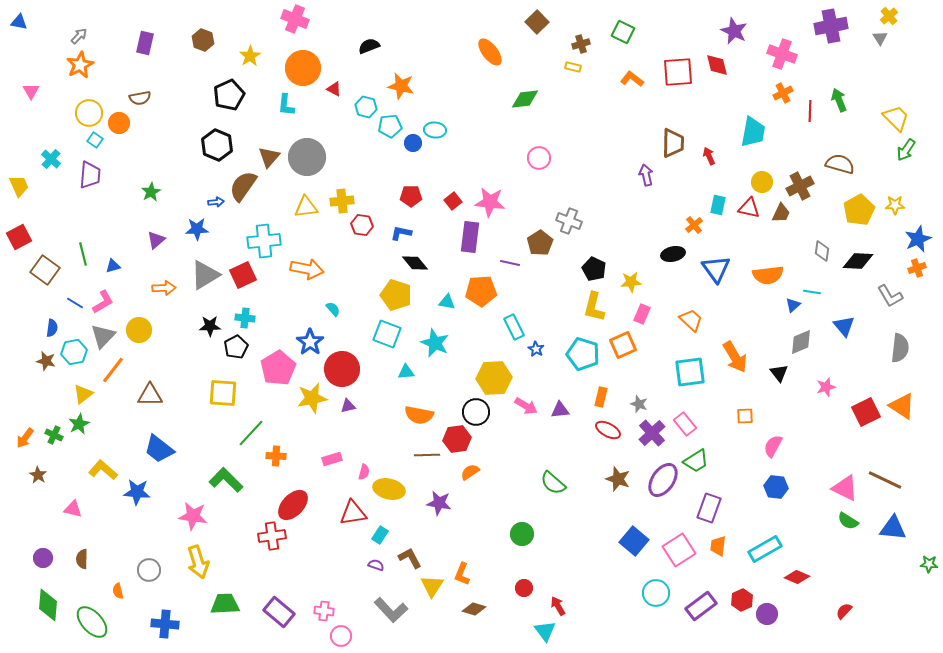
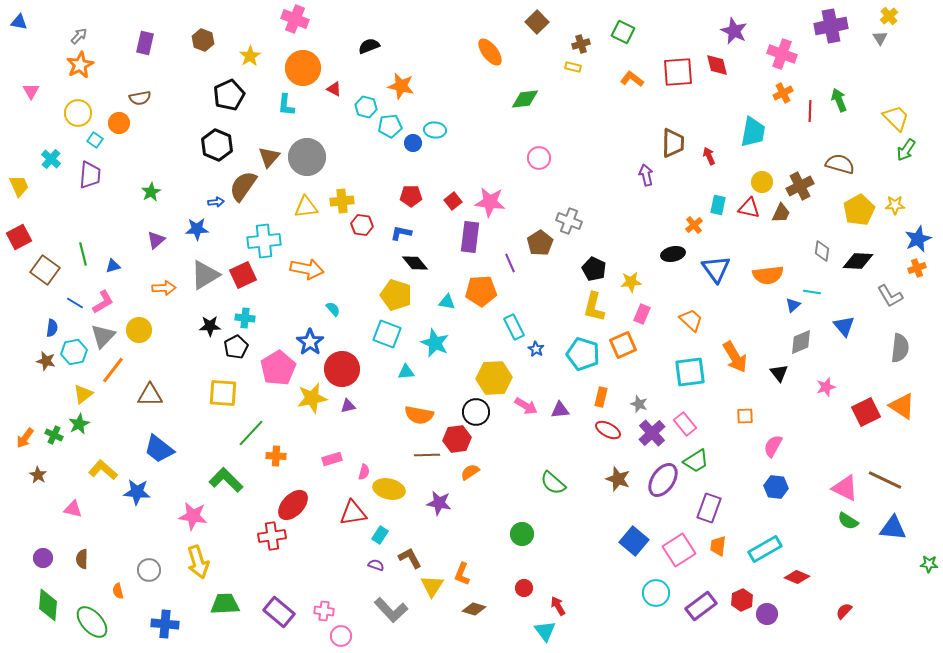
yellow circle at (89, 113): moved 11 px left
purple line at (510, 263): rotated 54 degrees clockwise
